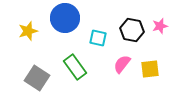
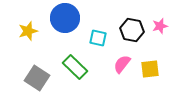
green rectangle: rotated 10 degrees counterclockwise
